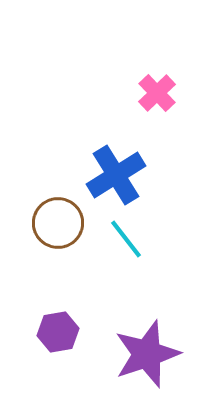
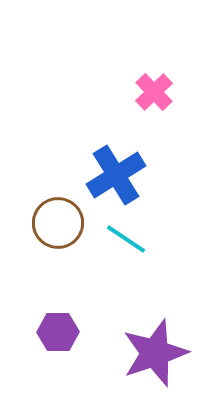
pink cross: moved 3 px left, 1 px up
cyan line: rotated 18 degrees counterclockwise
purple hexagon: rotated 9 degrees clockwise
purple star: moved 8 px right, 1 px up
